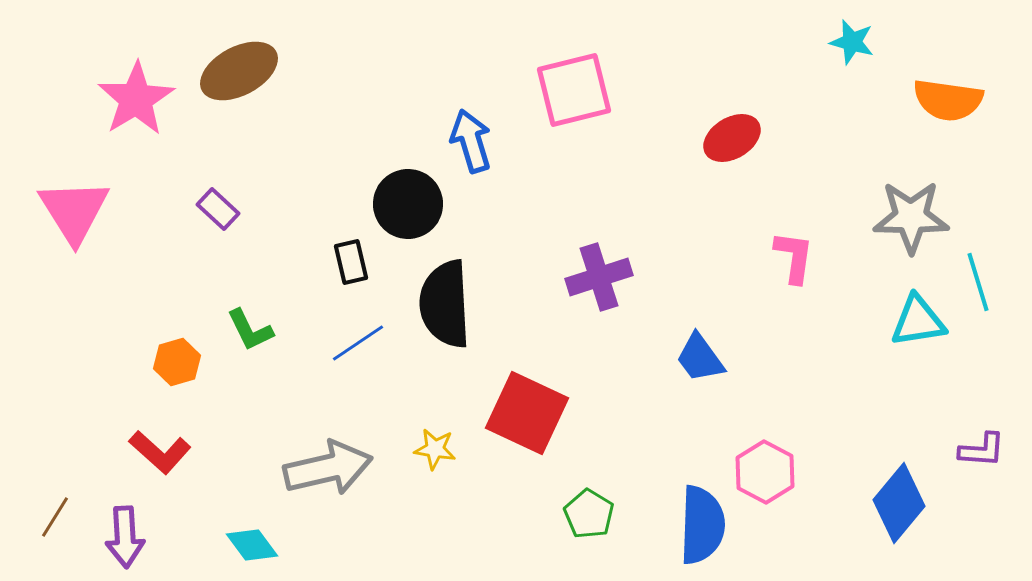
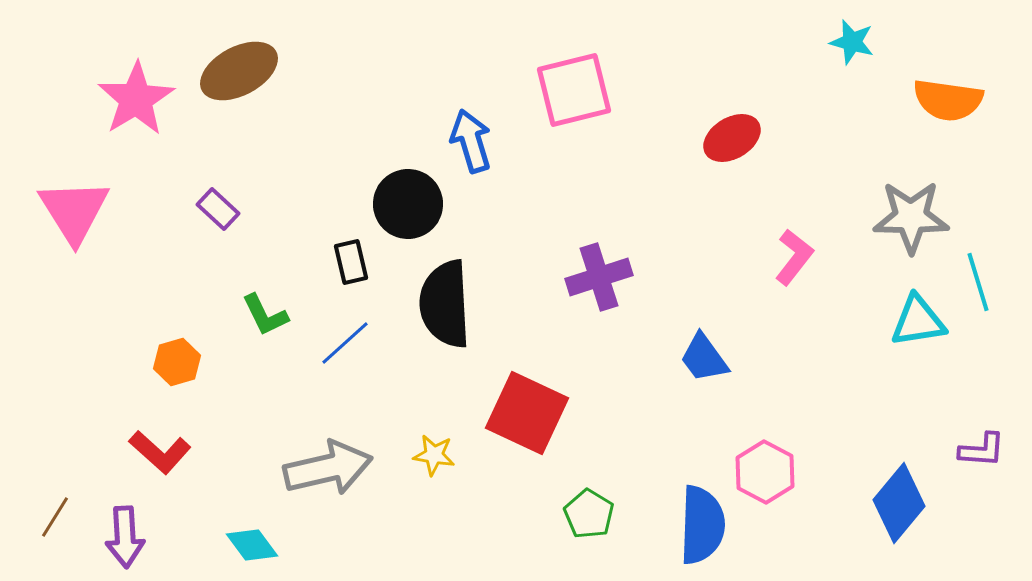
pink L-shape: rotated 30 degrees clockwise
green L-shape: moved 15 px right, 15 px up
blue line: moved 13 px left; rotated 8 degrees counterclockwise
blue trapezoid: moved 4 px right
yellow star: moved 1 px left, 6 px down
